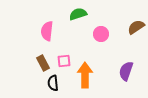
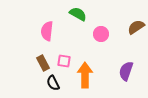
green semicircle: rotated 48 degrees clockwise
pink square: rotated 16 degrees clockwise
black semicircle: rotated 21 degrees counterclockwise
